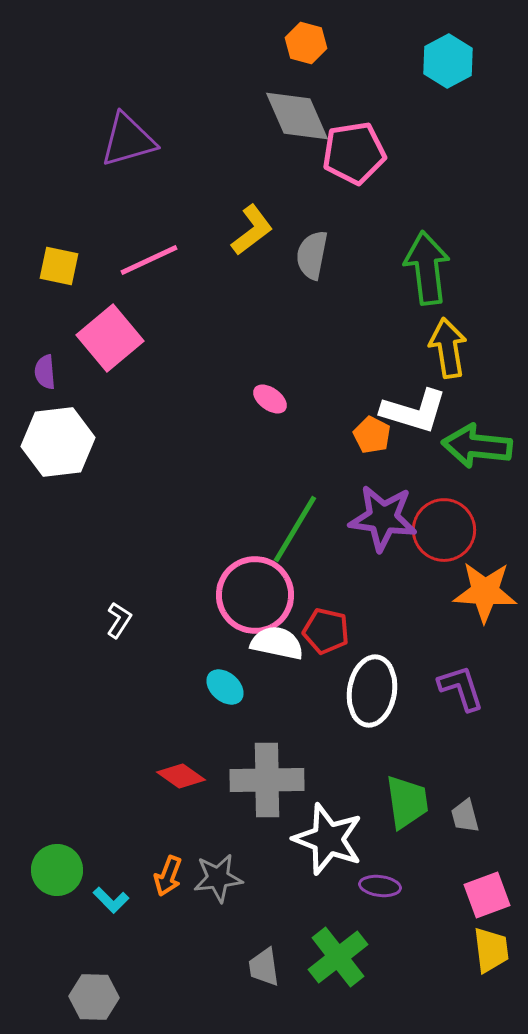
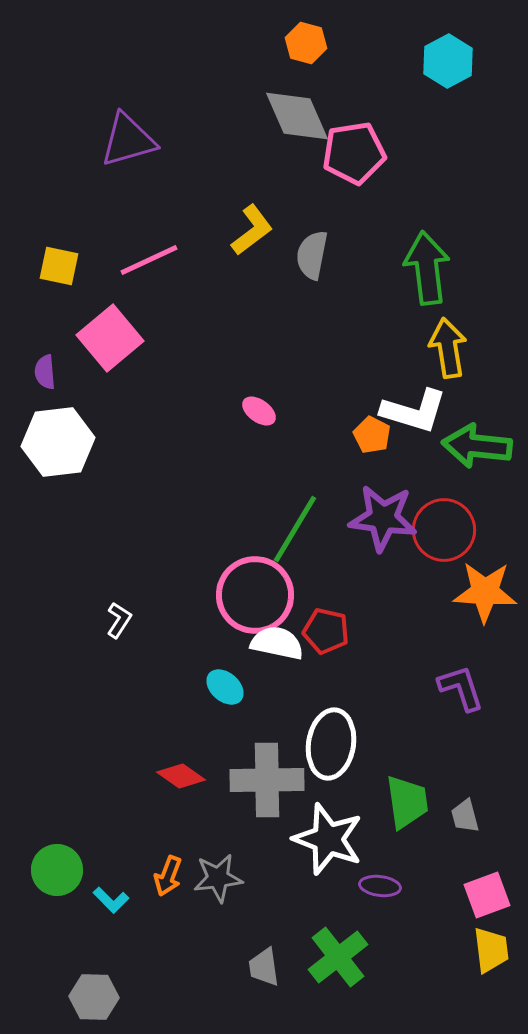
pink ellipse at (270, 399): moved 11 px left, 12 px down
white ellipse at (372, 691): moved 41 px left, 53 px down
